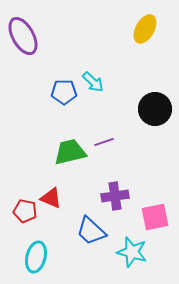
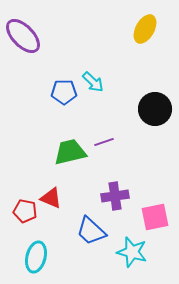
purple ellipse: rotated 15 degrees counterclockwise
